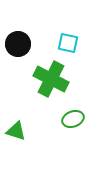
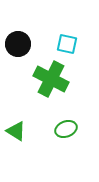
cyan square: moved 1 px left, 1 px down
green ellipse: moved 7 px left, 10 px down
green triangle: rotated 15 degrees clockwise
